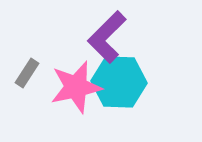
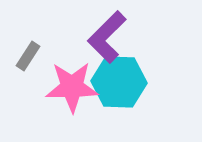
gray rectangle: moved 1 px right, 17 px up
pink star: moved 4 px left; rotated 12 degrees clockwise
